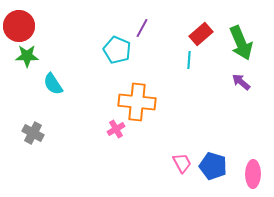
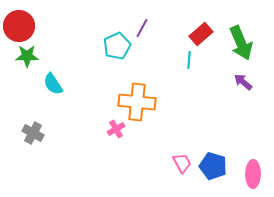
cyan pentagon: moved 4 px up; rotated 24 degrees clockwise
purple arrow: moved 2 px right
